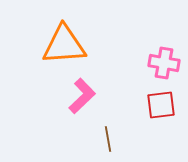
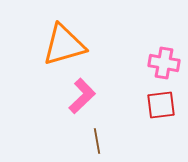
orange triangle: rotated 12 degrees counterclockwise
brown line: moved 11 px left, 2 px down
